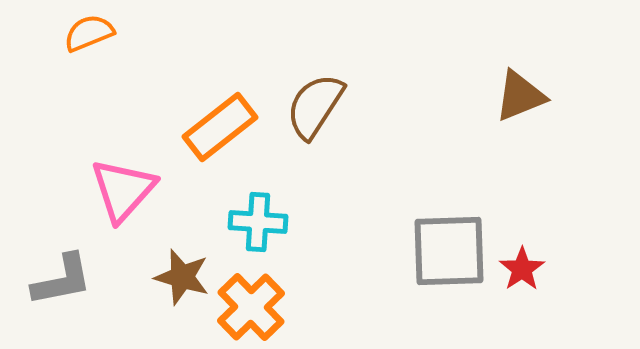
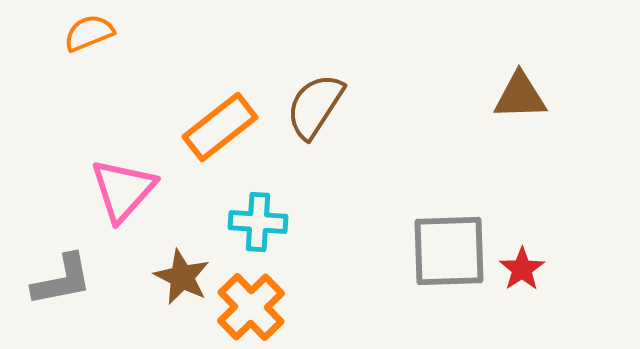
brown triangle: rotated 20 degrees clockwise
brown star: rotated 10 degrees clockwise
